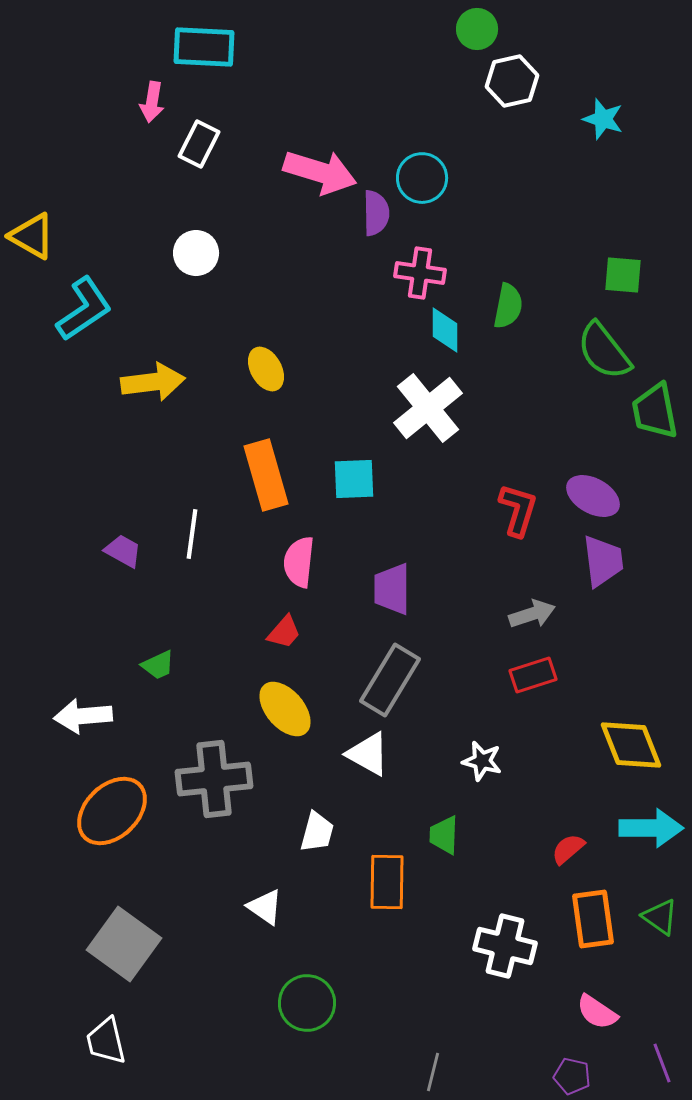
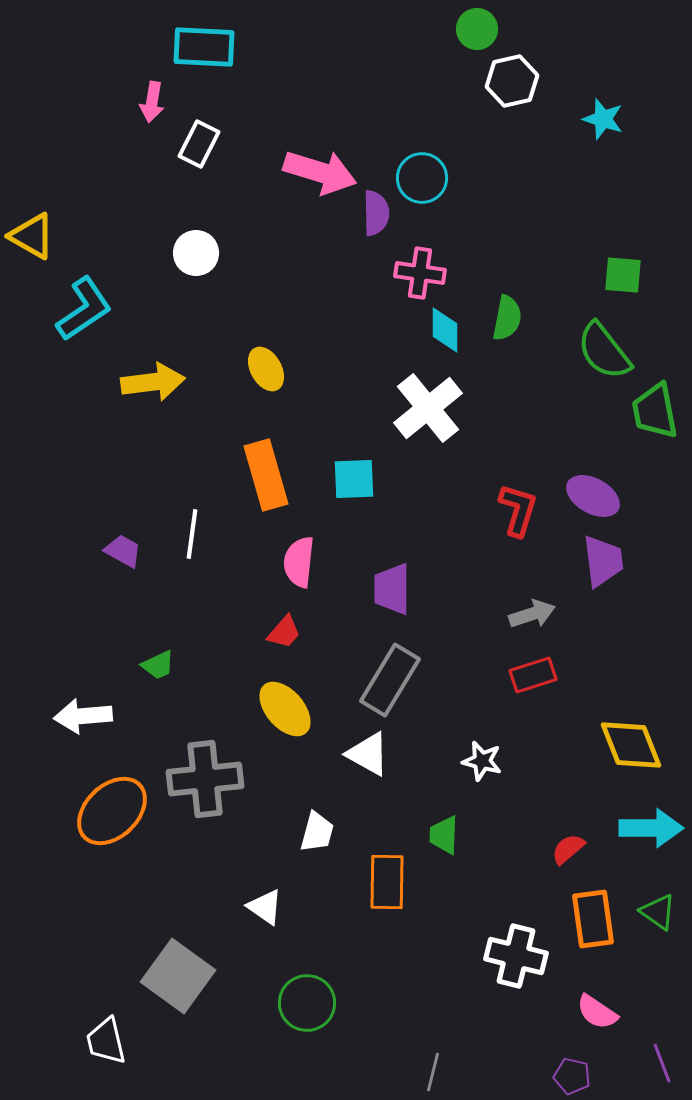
green semicircle at (508, 306): moved 1 px left, 12 px down
gray cross at (214, 779): moved 9 px left
green triangle at (660, 917): moved 2 px left, 5 px up
gray square at (124, 944): moved 54 px right, 32 px down
white cross at (505, 946): moved 11 px right, 10 px down
